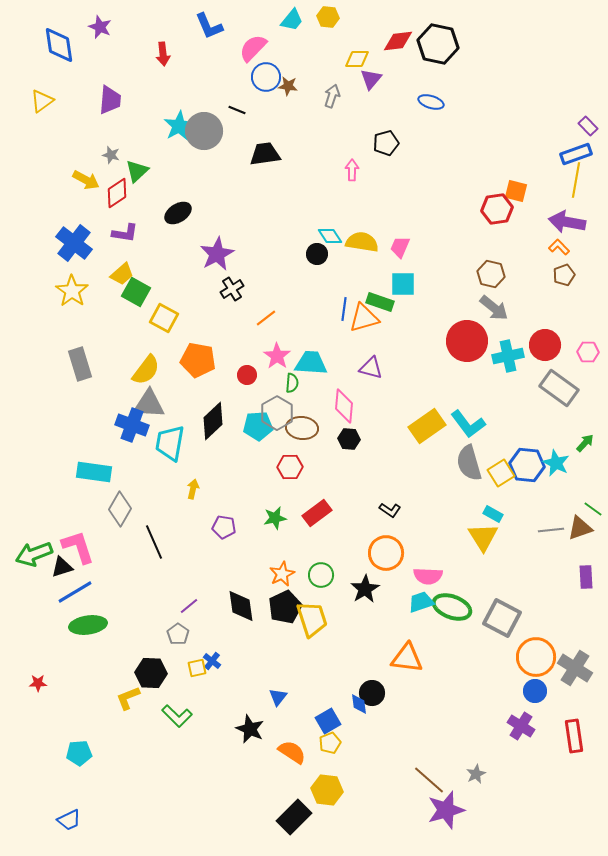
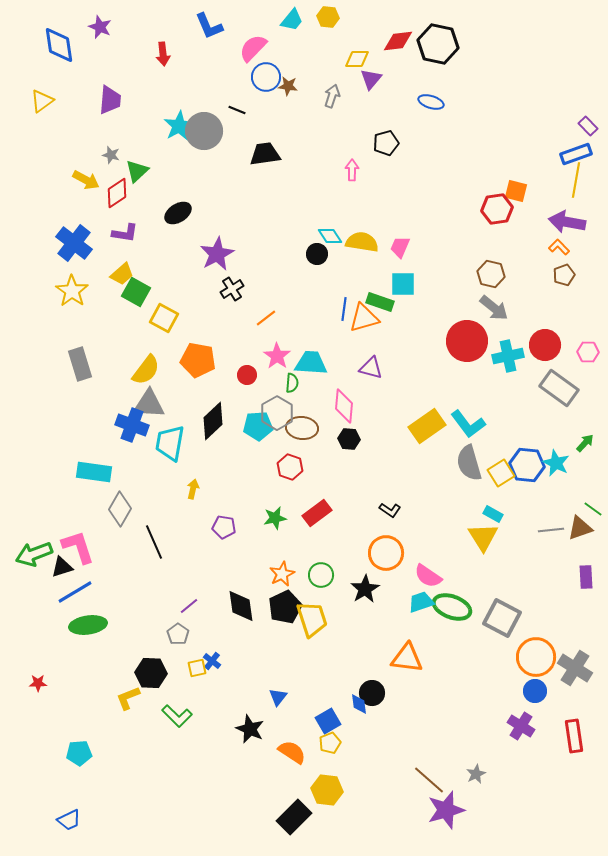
red hexagon at (290, 467): rotated 20 degrees clockwise
pink semicircle at (428, 576): rotated 32 degrees clockwise
